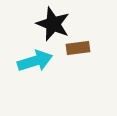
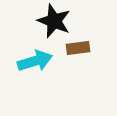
black star: moved 1 px right, 3 px up
